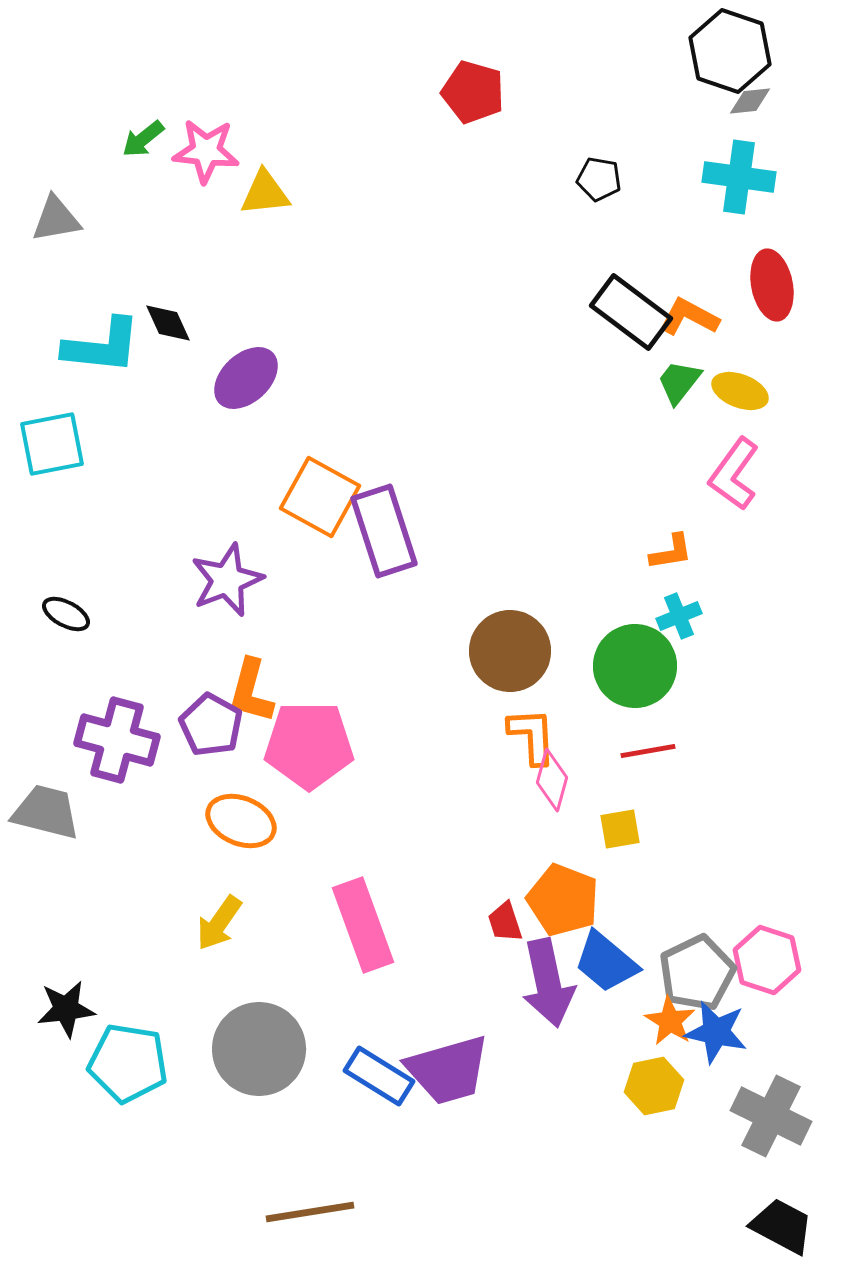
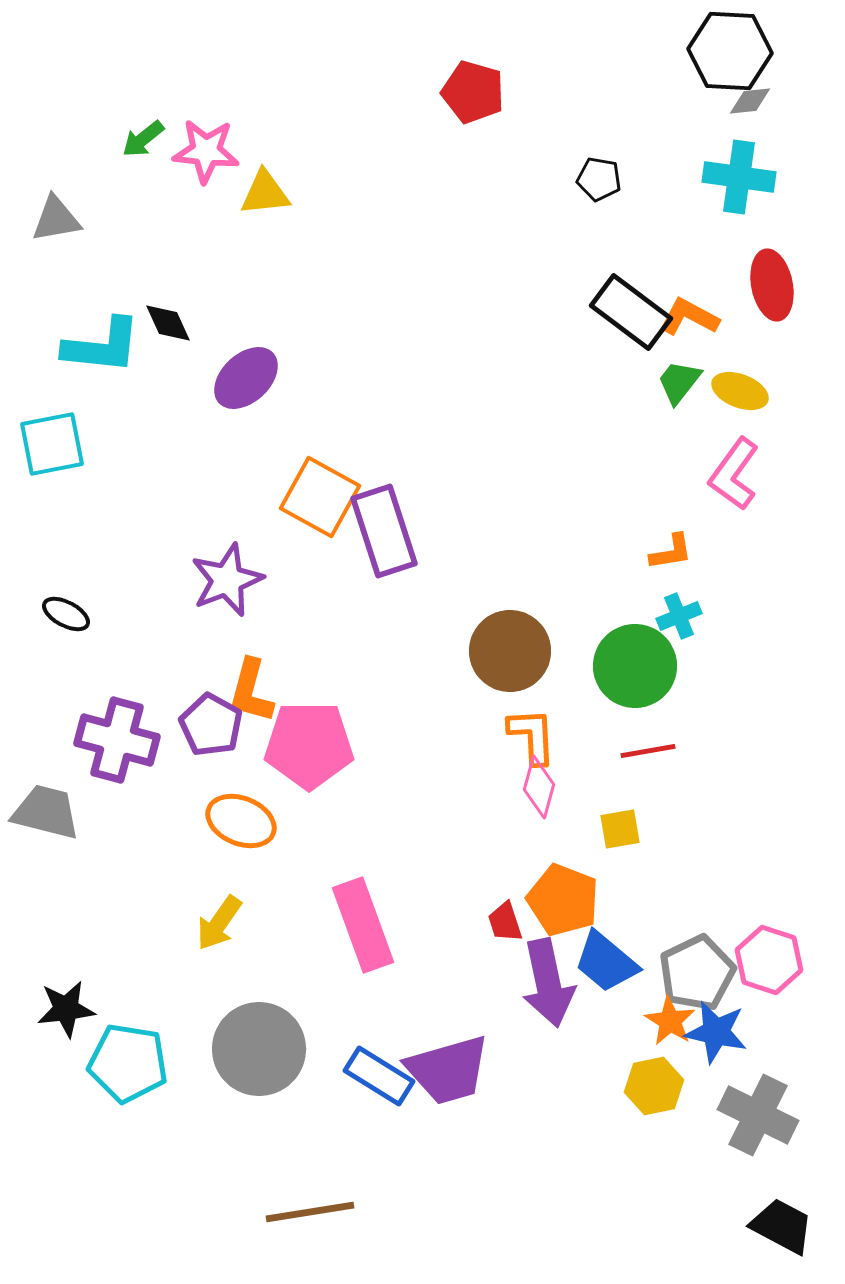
black hexagon at (730, 51): rotated 16 degrees counterclockwise
pink diamond at (552, 780): moved 13 px left, 7 px down
pink hexagon at (767, 960): moved 2 px right
gray cross at (771, 1116): moved 13 px left, 1 px up
